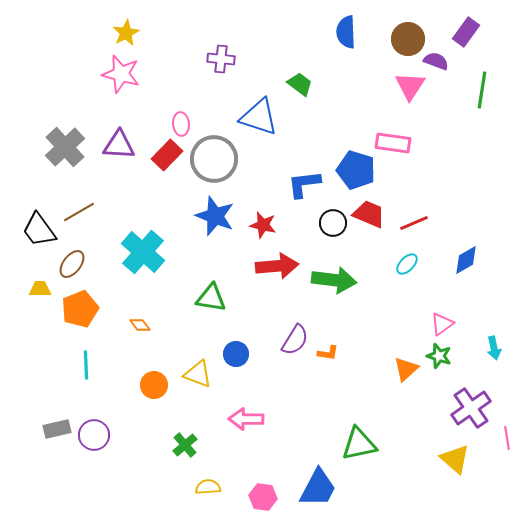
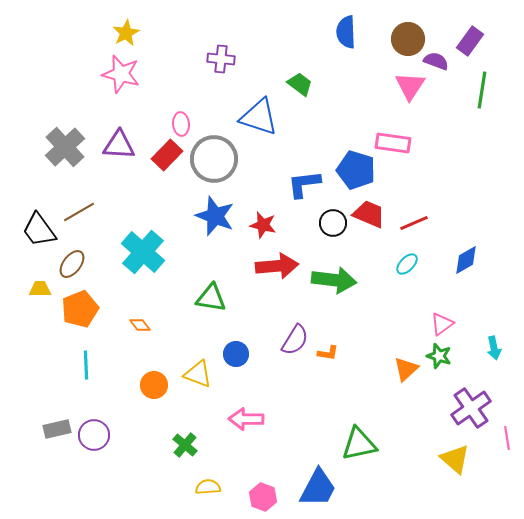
purple rectangle at (466, 32): moved 4 px right, 9 px down
green cross at (185, 445): rotated 10 degrees counterclockwise
pink hexagon at (263, 497): rotated 12 degrees clockwise
